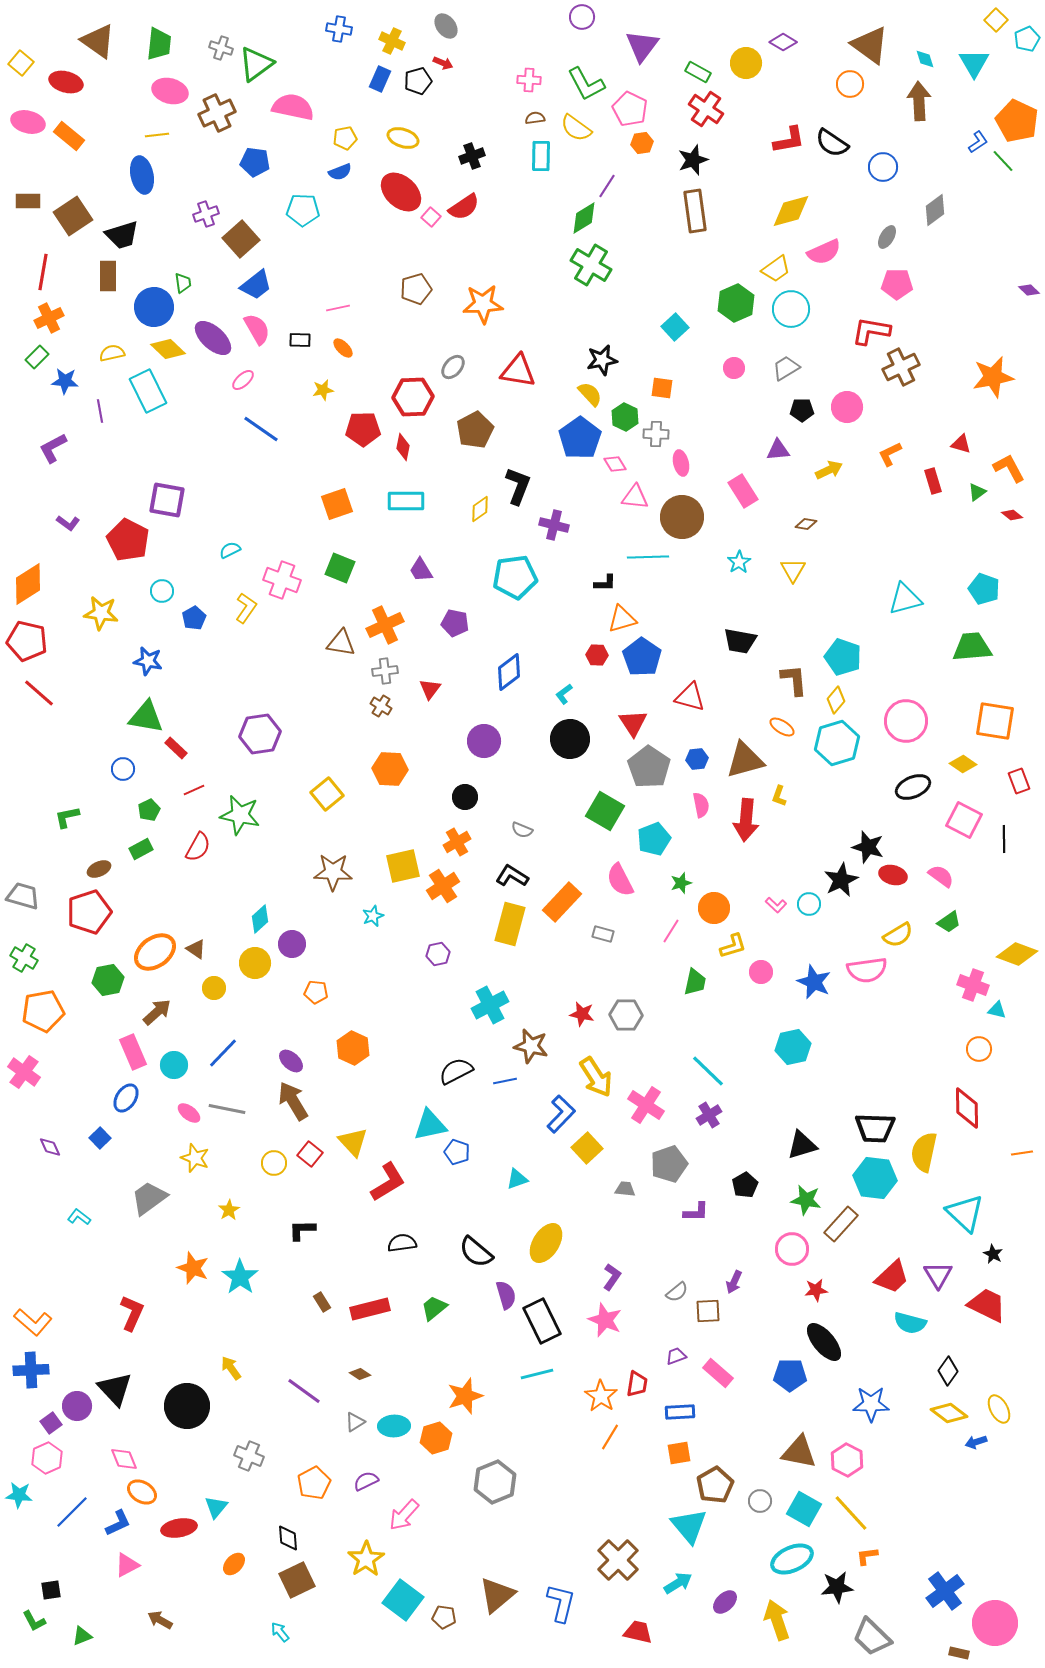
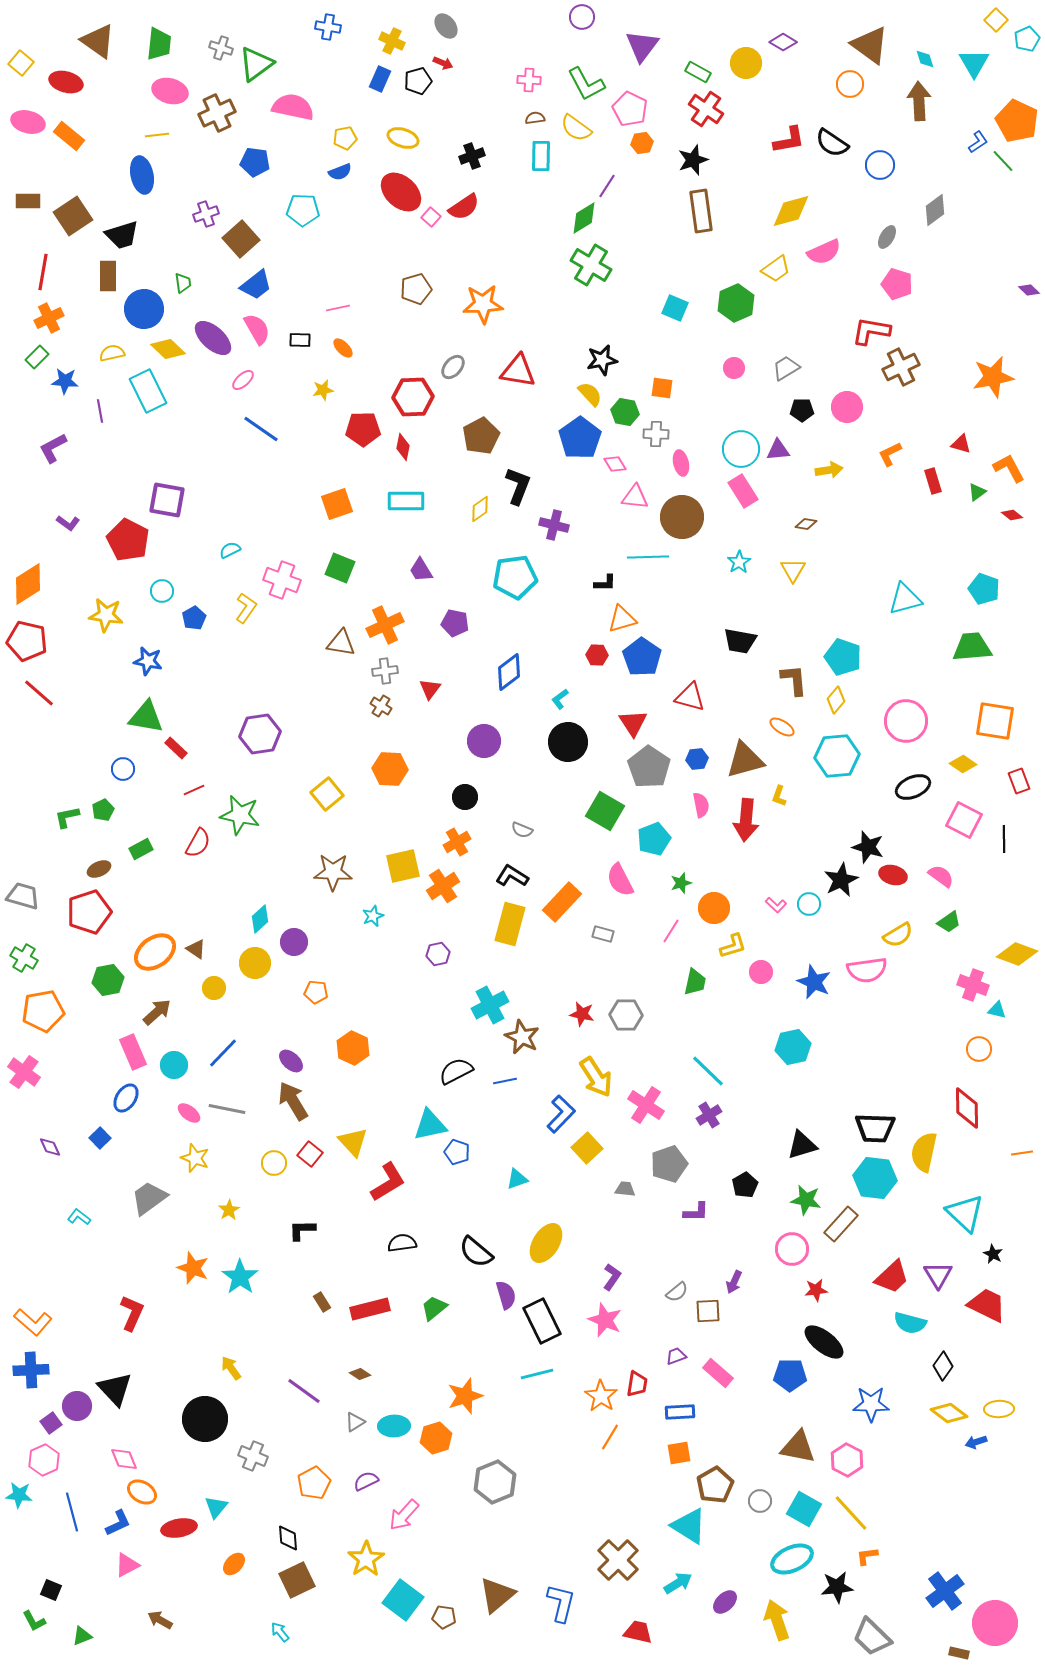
blue cross at (339, 29): moved 11 px left, 2 px up
blue circle at (883, 167): moved 3 px left, 2 px up
brown rectangle at (695, 211): moved 6 px right
pink pentagon at (897, 284): rotated 16 degrees clockwise
blue circle at (154, 307): moved 10 px left, 2 px down
cyan circle at (791, 309): moved 50 px left, 140 px down
cyan square at (675, 327): moved 19 px up; rotated 24 degrees counterclockwise
green hexagon at (625, 417): moved 5 px up; rotated 16 degrees counterclockwise
brown pentagon at (475, 430): moved 6 px right, 6 px down
yellow arrow at (829, 470): rotated 16 degrees clockwise
yellow star at (101, 613): moved 5 px right, 2 px down
cyan L-shape at (564, 694): moved 4 px left, 5 px down
black circle at (570, 739): moved 2 px left, 3 px down
cyan hexagon at (837, 743): moved 13 px down; rotated 12 degrees clockwise
green pentagon at (149, 810): moved 46 px left
red semicircle at (198, 847): moved 4 px up
purple circle at (292, 944): moved 2 px right, 2 px up
brown star at (531, 1046): moved 9 px left, 9 px up; rotated 12 degrees clockwise
black ellipse at (824, 1342): rotated 12 degrees counterclockwise
black diamond at (948, 1371): moved 5 px left, 5 px up
black circle at (187, 1406): moved 18 px right, 13 px down
yellow ellipse at (999, 1409): rotated 64 degrees counterclockwise
brown triangle at (799, 1452): moved 1 px left, 5 px up
gray cross at (249, 1456): moved 4 px right
pink hexagon at (47, 1458): moved 3 px left, 2 px down
blue line at (72, 1512): rotated 60 degrees counterclockwise
cyan triangle at (689, 1526): rotated 18 degrees counterclockwise
black square at (51, 1590): rotated 30 degrees clockwise
